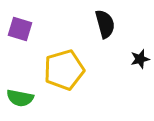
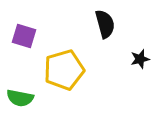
purple square: moved 4 px right, 7 px down
